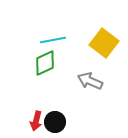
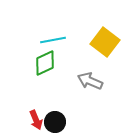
yellow square: moved 1 px right, 1 px up
red arrow: moved 1 px up; rotated 36 degrees counterclockwise
